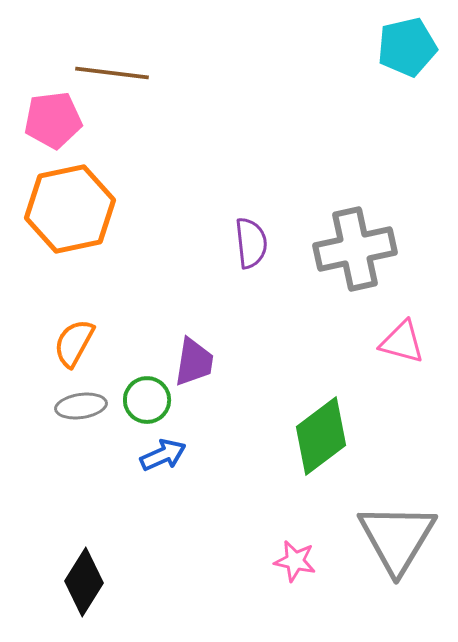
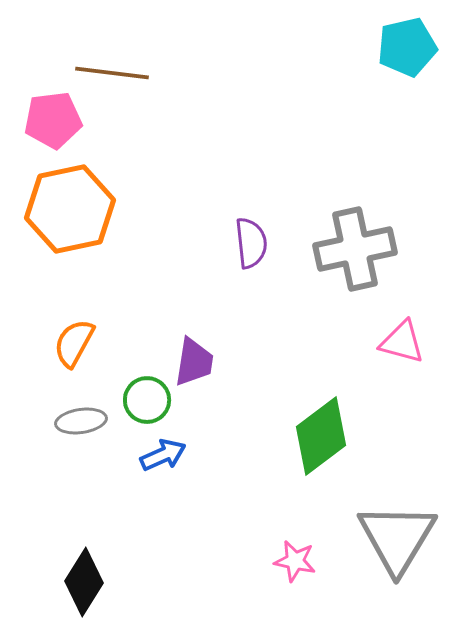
gray ellipse: moved 15 px down
